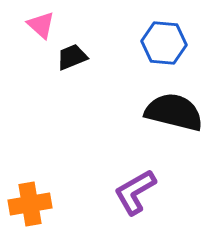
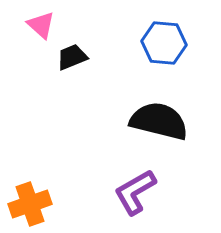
black semicircle: moved 15 px left, 9 px down
orange cross: rotated 9 degrees counterclockwise
